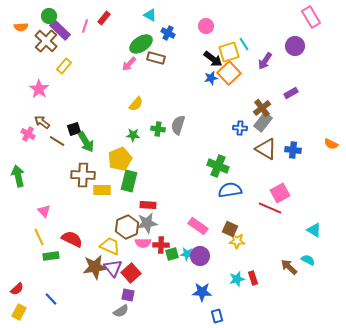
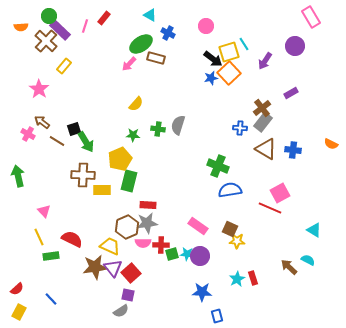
cyan star at (237, 279): rotated 14 degrees counterclockwise
